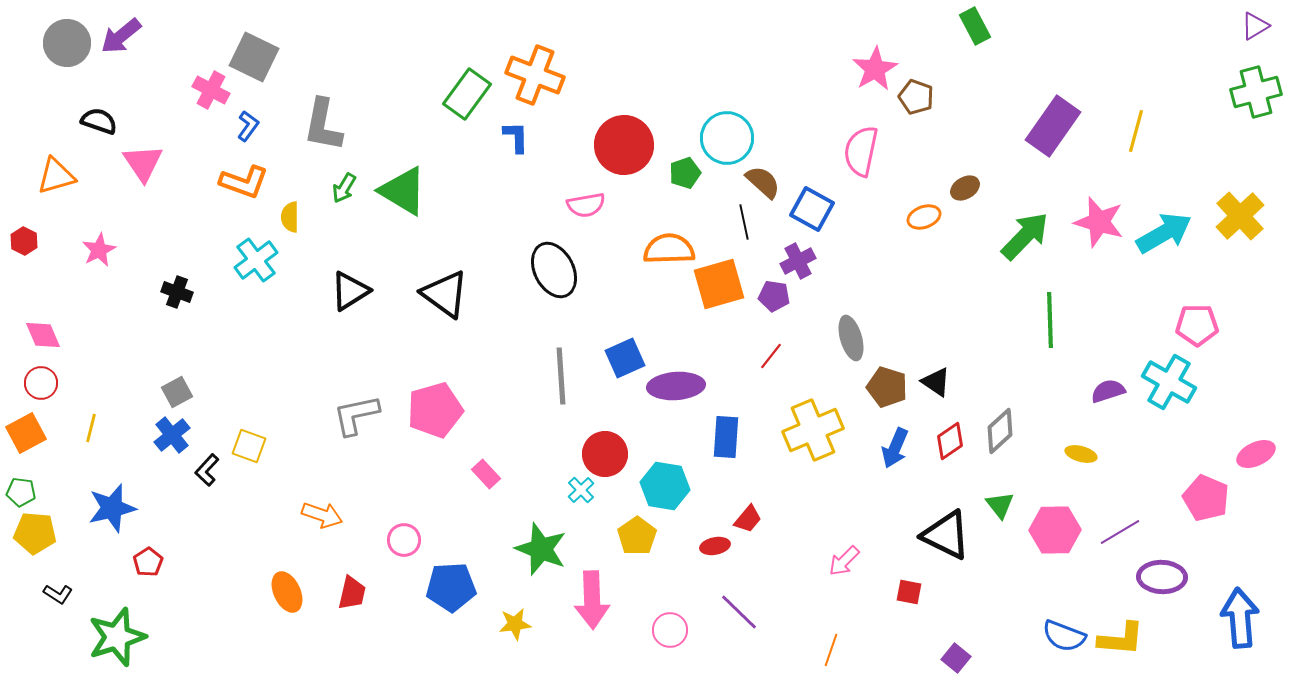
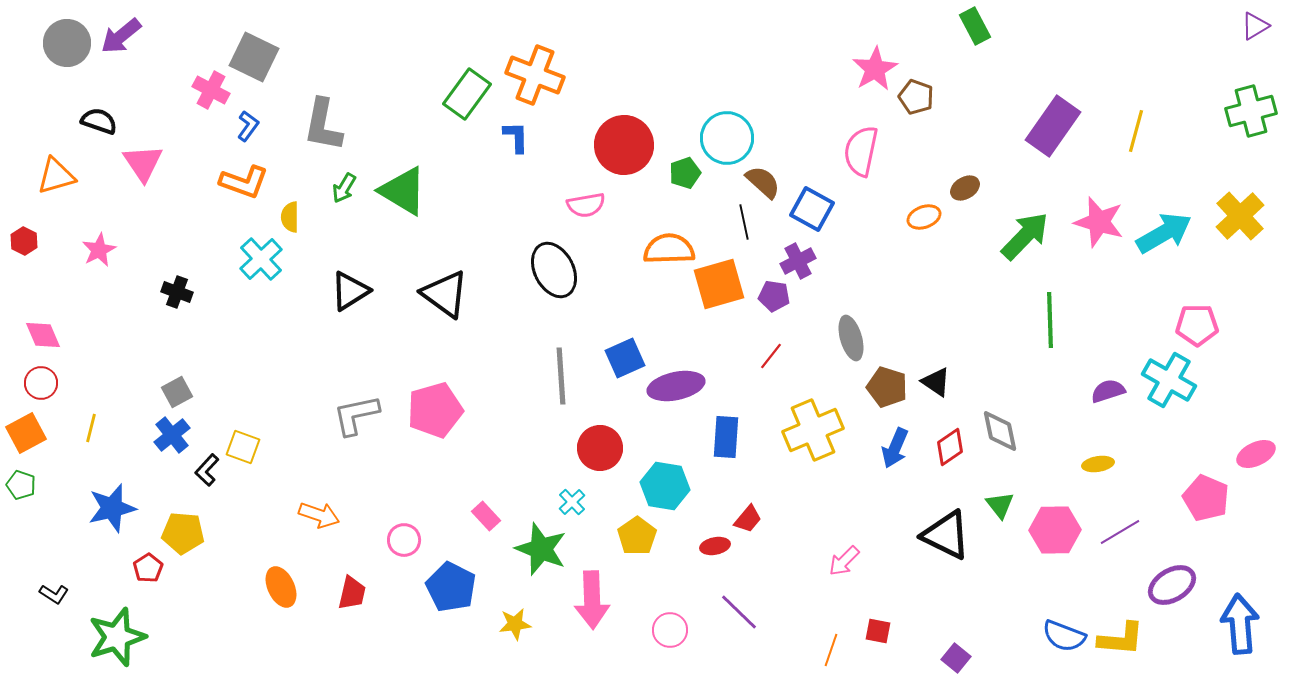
green cross at (1256, 92): moved 5 px left, 19 px down
cyan cross at (256, 260): moved 5 px right, 1 px up; rotated 6 degrees counterclockwise
cyan cross at (1169, 382): moved 2 px up
purple ellipse at (676, 386): rotated 8 degrees counterclockwise
gray diamond at (1000, 431): rotated 60 degrees counterclockwise
red diamond at (950, 441): moved 6 px down
yellow square at (249, 446): moved 6 px left, 1 px down
red circle at (605, 454): moved 5 px left, 6 px up
yellow ellipse at (1081, 454): moved 17 px right, 10 px down; rotated 24 degrees counterclockwise
pink rectangle at (486, 474): moved 42 px down
cyan cross at (581, 490): moved 9 px left, 12 px down
green pentagon at (21, 492): moved 7 px up; rotated 12 degrees clockwise
orange arrow at (322, 515): moved 3 px left
yellow pentagon at (35, 533): moved 148 px right
red pentagon at (148, 562): moved 6 px down
purple ellipse at (1162, 577): moved 10 px right, 8 px down; rotated 33 degrees counterclockwise
blue pentagon at (451, 587): rotated 30 degrees clockwise
orange ellipse at (287, 592): moved 6 px left, 5 px up
red square at (909, 592): moved 31 px left, 39 px down
black L-shape at (58, 594): moved 4 px left
blue arrow at (1240, 618): moved 6 px down
